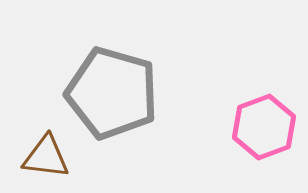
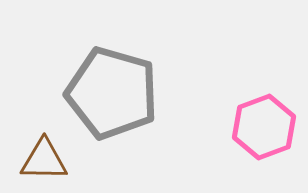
brown triangle: moved 2 px left, 3 px down; rotated 6 degrees counterclockwise
